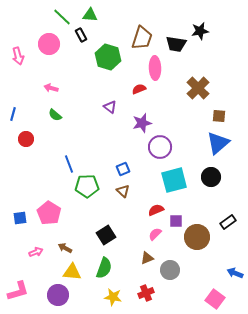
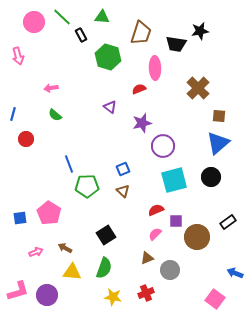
green triangle at (90, 15): moved 12 px right, 2 px down
brown trapezoid at (142, 38): moved 1 px left, 5 px up
pink circle at (49, 44): moved 15 px left, 22 px up
pink arrow at (51, 88): rotated 24 degrees counterclockwise
purple circle at (160, 147): moved 3 px right, 1 px up
purple circle at (58, 295): moved 11 px left
